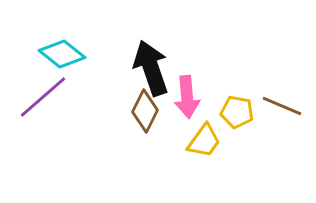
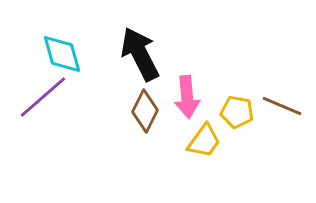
cyan diamond: rotated 36 degrees clockwise
black arrow: moved 11 px left, 14 px up; rotated 8 degrees counterclockwise
